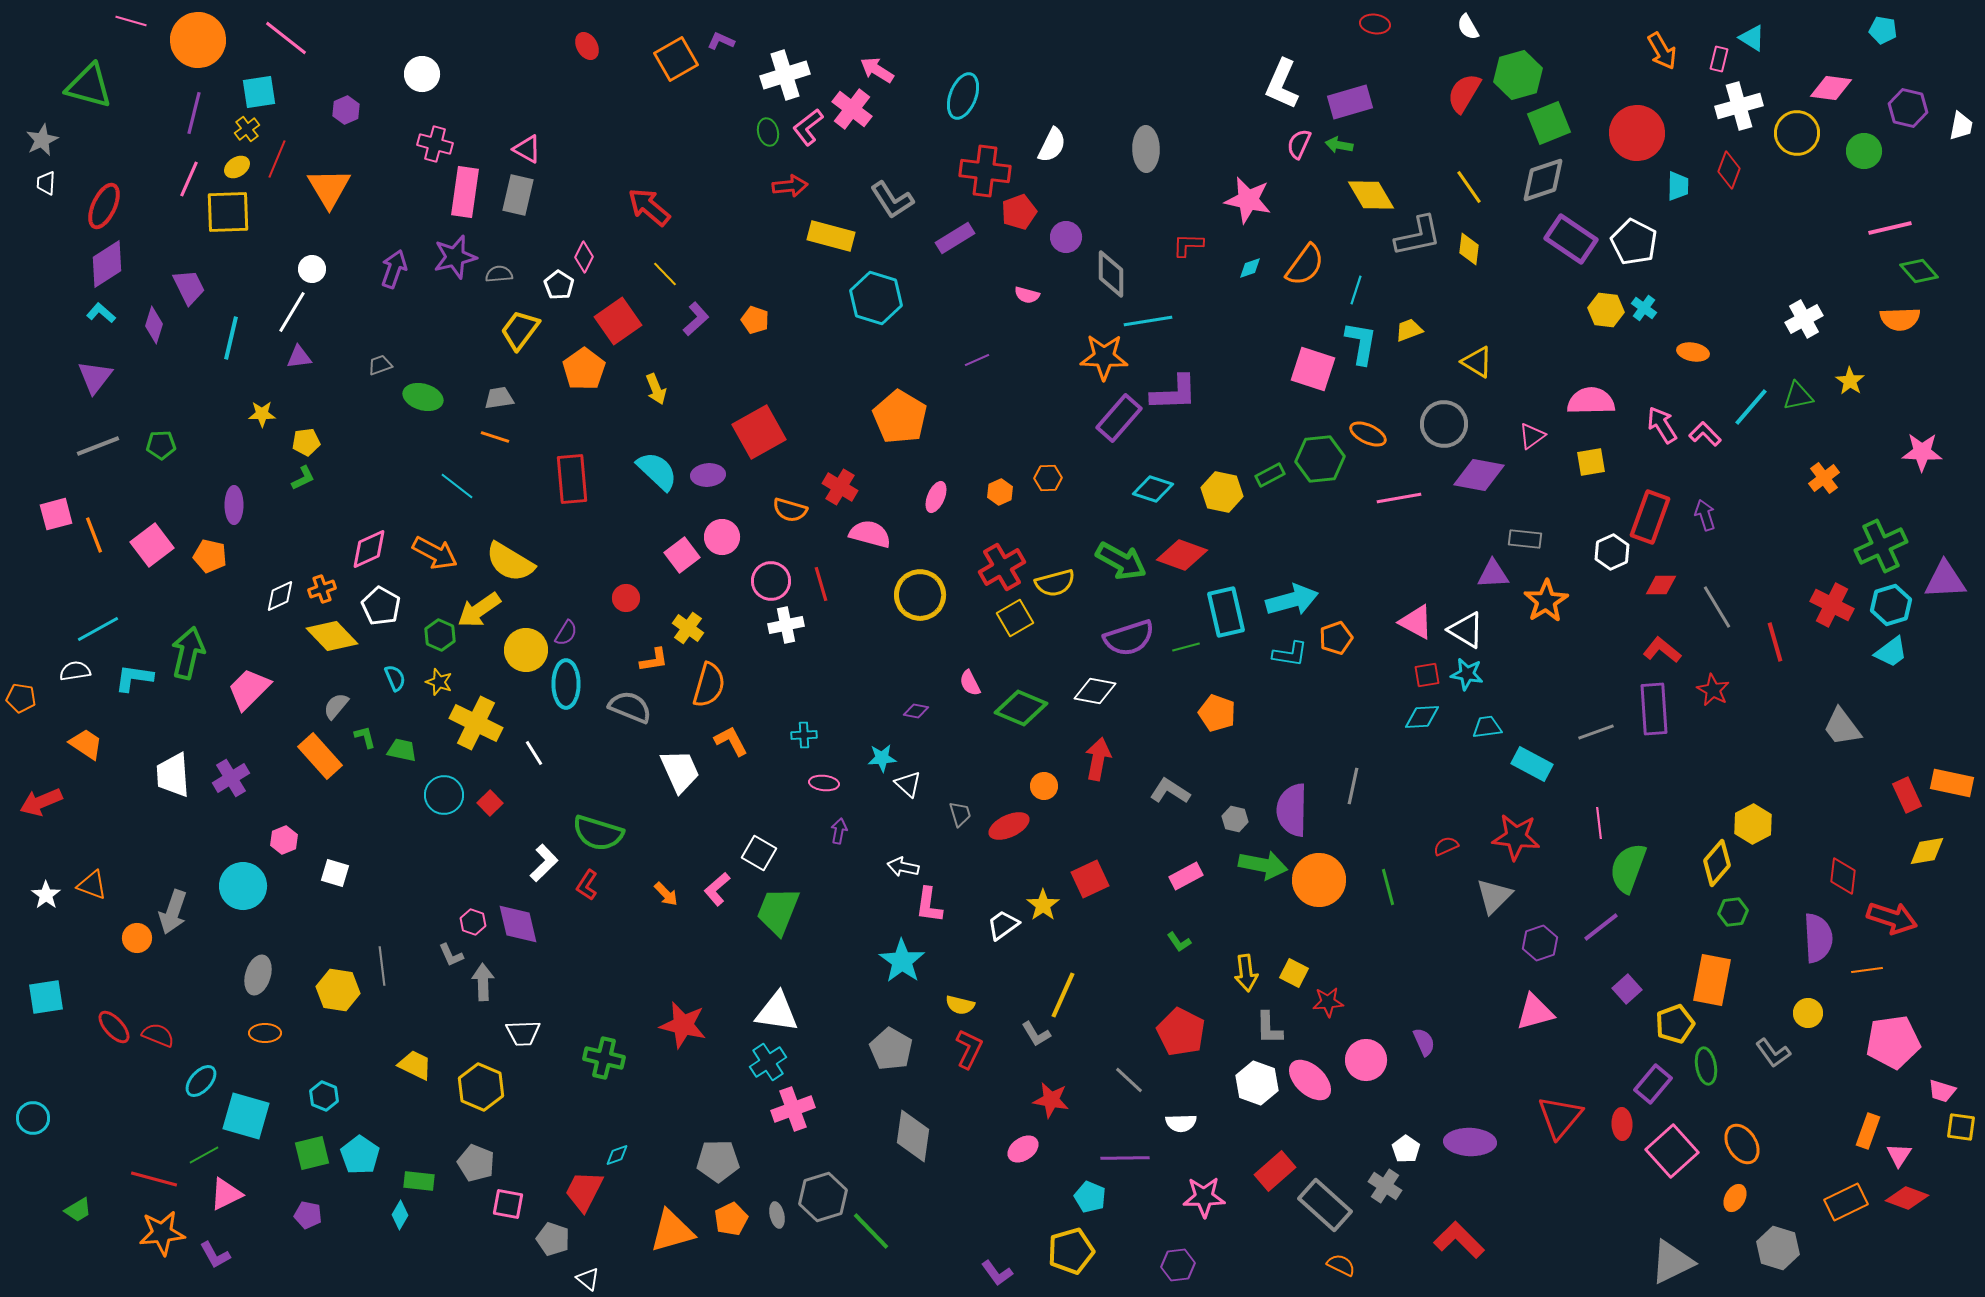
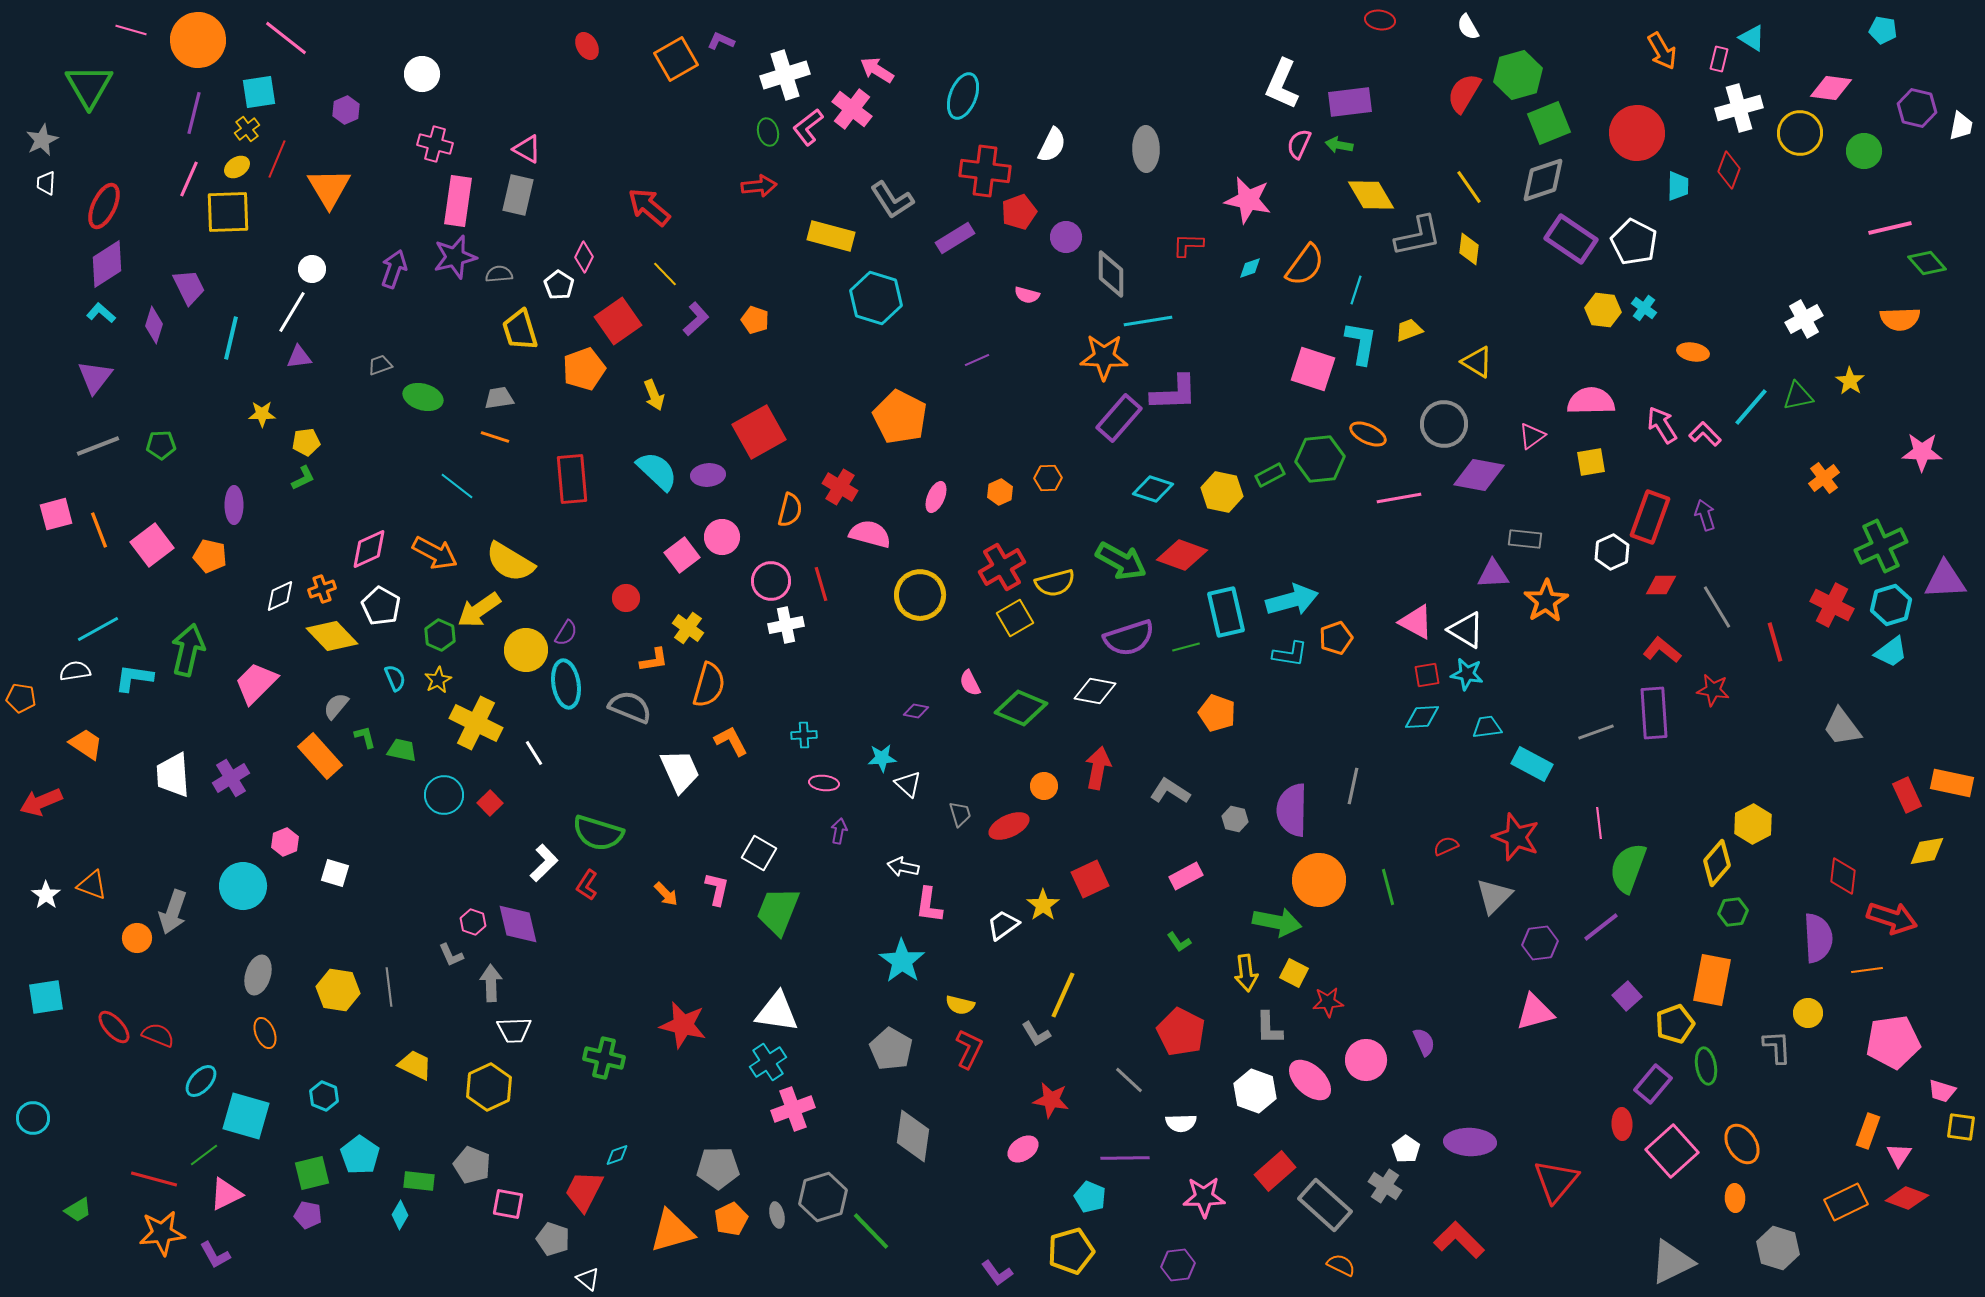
pink line at (131, 21): moved 9 px down
red ellipse at (1375, 24): moved 5 px right, 4 px up
green triangle at (89, 86): rotated 45 degrees clockwise
purple rectangle at (1350, 102): rotated 9 degrees clockwise
white cross at (1739, 106): moved 2 px down
purple hexagon at (1908, 108): moved 9 px right
yellow circle at (1797, 133): moved 3 px right
red arrow at (790, 186): moved 31 px left
pink rectangle at (465, 192): moved 7 px left, 9 px down
green diamond at (1919, 271): moved 8 px right, 8 px up
yellow hexagon at (1606, 310): moved 3 px left
yellow trapezoid at (520, 330): rotated 54 degrees counterclockwise
orange pentagon at (584, 369): rotated 15 degrees clockwise
yellow arrow at (656, 389): moved 2 px left, 6 px down
orange pentagon at (900, 417): rotated 4 degrees counterclockwise
orange semicircle at (790, 510): rotated 92 degrees counterclockwise
orange line at (94, 535): moved 5 px right, 5 px up
green arrow at (188, 653): moved 3 px up
yellow star at (439, 682): moved 1 px left, 2 px up; rotated 24 degrees clockwise
cyan ellipse at (566, 684): rotated 9 degrees counterclockwise
pink trapezoid at (249, 689): moved 7 px right, 6 px up
red star at (1713, 690): rotated 20 degrees counterclockwise
purple rectangle at (1654, 709): moved 4 px down
red arrow at (1098, 759): moved 9 px down
red star at (1516, 837): rotated 15 degrees clockwise
pink hexagon at (284, 840): moved 1 px right, 2 px down
green arrow at (1263, 865): moved 14 px right, 57 px down
pink L-shape at (717, 889): rotated 144 degrees clockwise
purple hexagon at (1540, 943): rotated 12 degrees clockwise
gray line at (382, 966): moved 7 px right, 21 px down
gray arrow at (483, 982): moved 8 px right, 1 px down
purple square at (1627, 989): moved 7 px down
orange ellipse at (265, 1033): rotated 68 degrees clockwise
white trapezoid at (523, 1033): moved 9 px left, 3 px up
gray L-shape at (1773, 1053): moved 4 px right, 6 px up; rotated 147 degrees counterclockwise
white hexagon at (1257, 1083): moved 2 px left, 8 px down
yellow hexagon at (481, 1087): moved 8 px right; rotated 12 degrees clockwise
red triangle at (1560, 1117): moved 4 px left, 64 px down
green square at (312, 1153): moved 20 px down
green line at (204, 1155): rotated 8 degrees counterclockwise
gray pentagon at (718, 1161): moved 7 px down
gray pentagon at (476, 1163): moved 4 px left, 2 px down
orange ellipse at (1735, 1198): rotated 32 degrees counterclockwise
